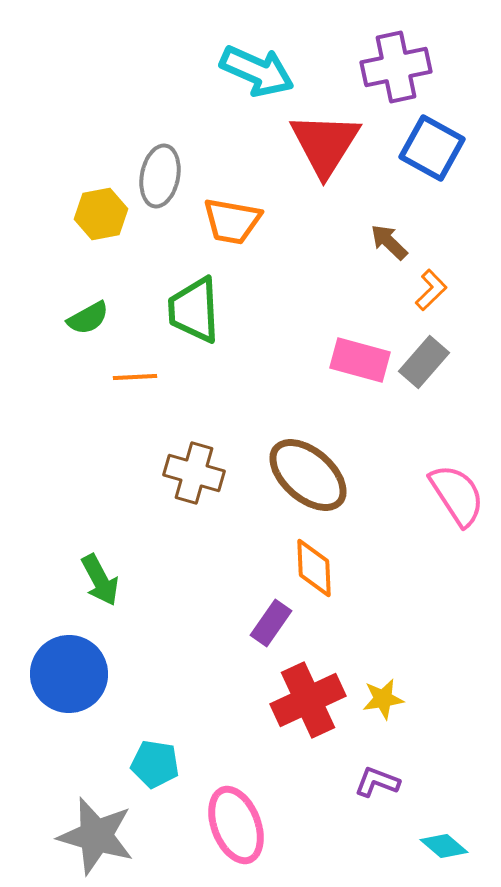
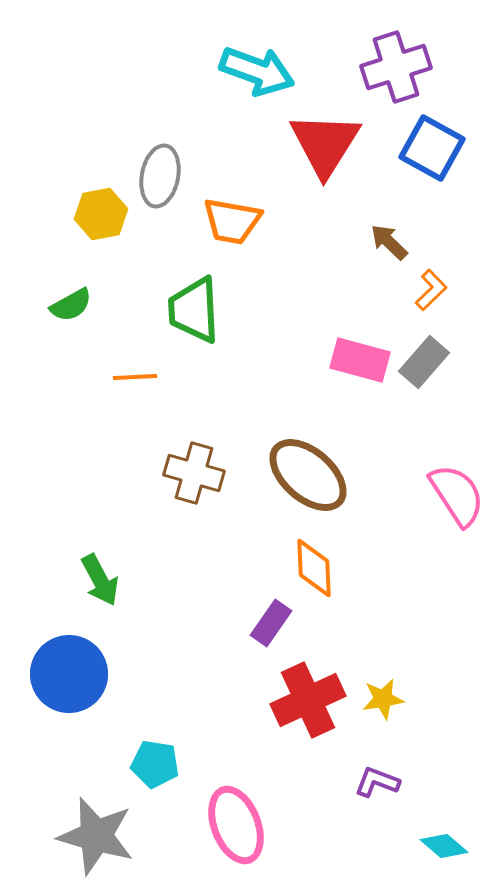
purple cross: rotated 6 degrees counterclockwise
cyan arrow: rotated 4 degrees counterclockwise
green semicircle: moved 17 px left, 13 px up
